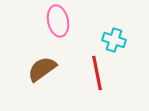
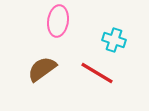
pink ellipse: rotated 20 degrees clockwise
red line: rotated 48 degrees counterclockwise
